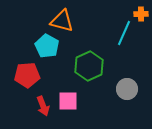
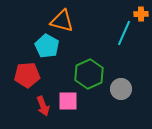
green hexagon: moved 8 px down
gray circle: moved 6 px left
